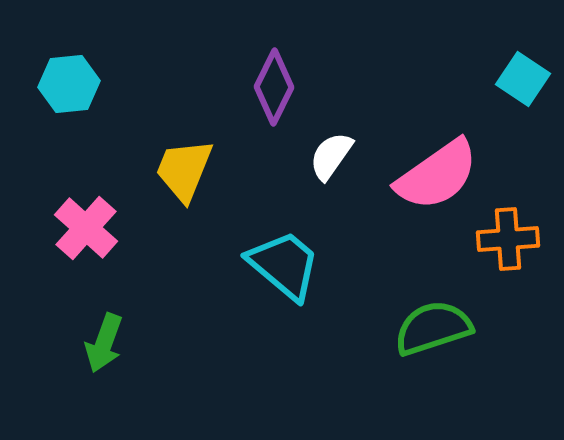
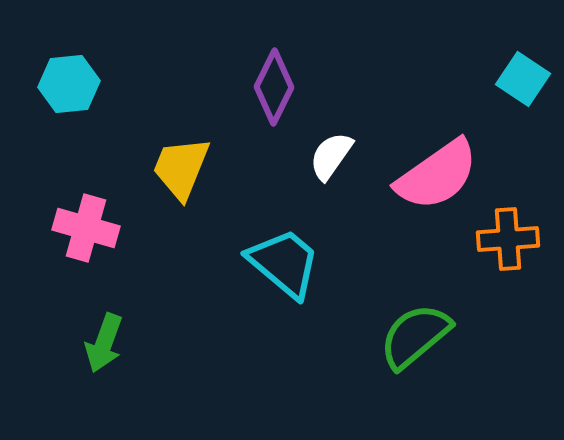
yellow trapezoid: moved 3 px left, 2 px up
pink cross: rotated 26 degrees counterclockwise
cyan trapezoid: moved 2 px up
green semicircle: moved 18 px left, 8 px down; rotated 22 degrees counterclockwise
